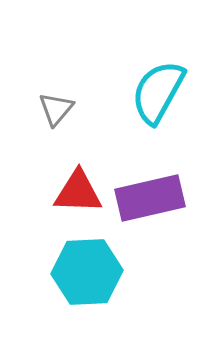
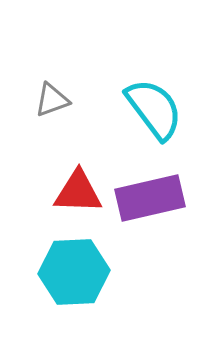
cyan semicircle: moved 4 px left, 17 px down; rotated 114 degrees clockwise
gray triangle: moved 4 px left, 9 px up; rotated 30 degrees clockwise
cyan hexagon: moved 13 px left
